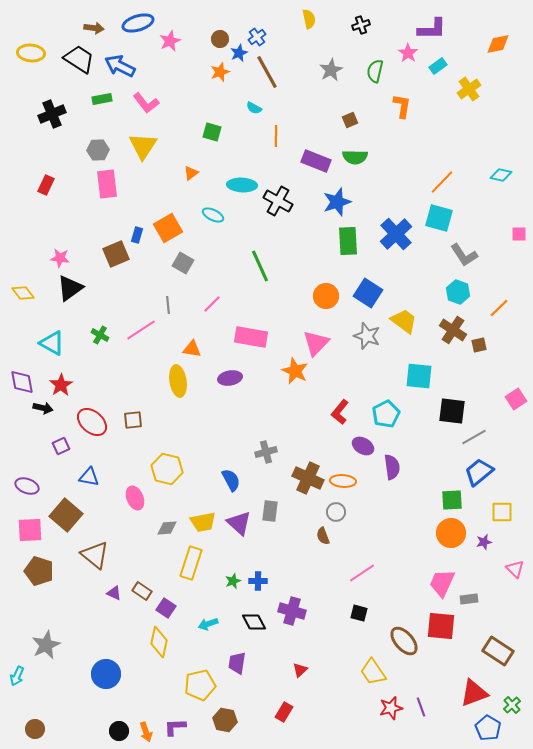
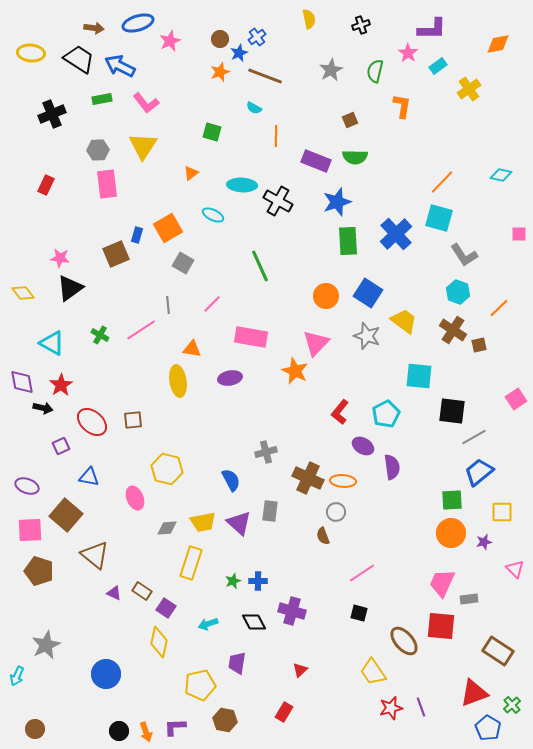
brown line at (267, 72): moved 2 px left, 4 px down; rotated 40 degrees counterclockwise
